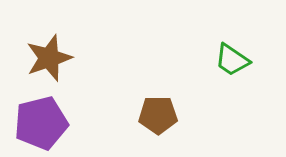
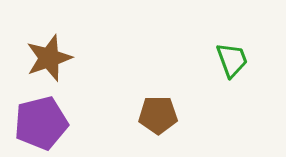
green trapezoid: rotated 144 degrees counterclockwise
